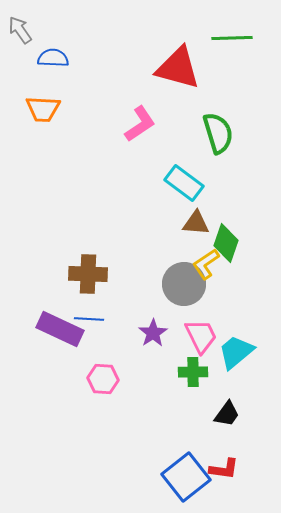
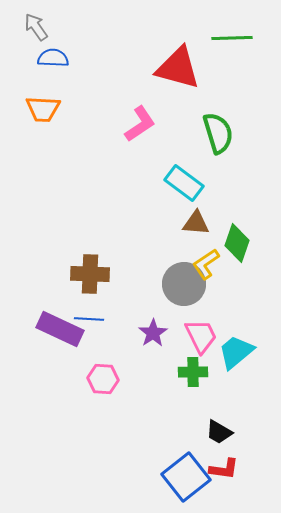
gray arrow: moved 16 px right, 3 px up
green diamond: moved 11 px right
brown cross: moved 2 px right
black trapezoid: moved 8 px left, 18 px down; rotated 84 degrees clockwise
